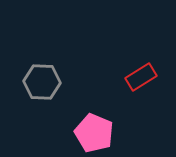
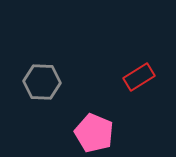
red rectangle: moved 2 px left
